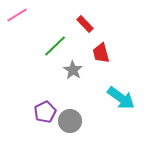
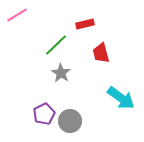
red rectangle: rotated 60 degrees counterclockwise
green line: moved 1 px right, 1 px up
gray star: moved 12 px left, 3 px down
purple pentagon: moved 1 px left, 2 px down
